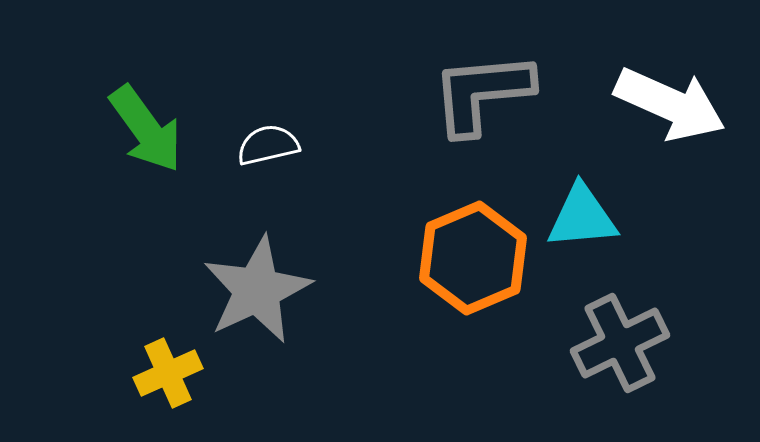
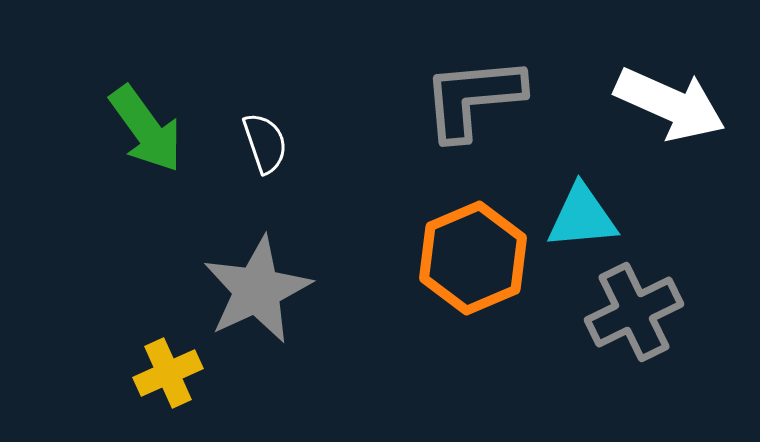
gray L-shape: moved 9 px left, 5 px down
white semicircle: moved 3 px left, 2 px up; rotated 84 degrees clockwise
gray cross: moved 14 px right, 31 px up
